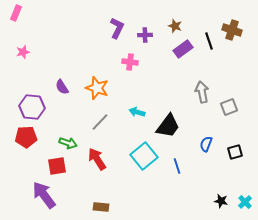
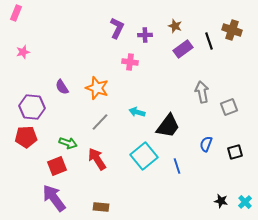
red square: rotated 12 degrees counterclockwise
purple arrow: moved 10 px right, 3 px down
